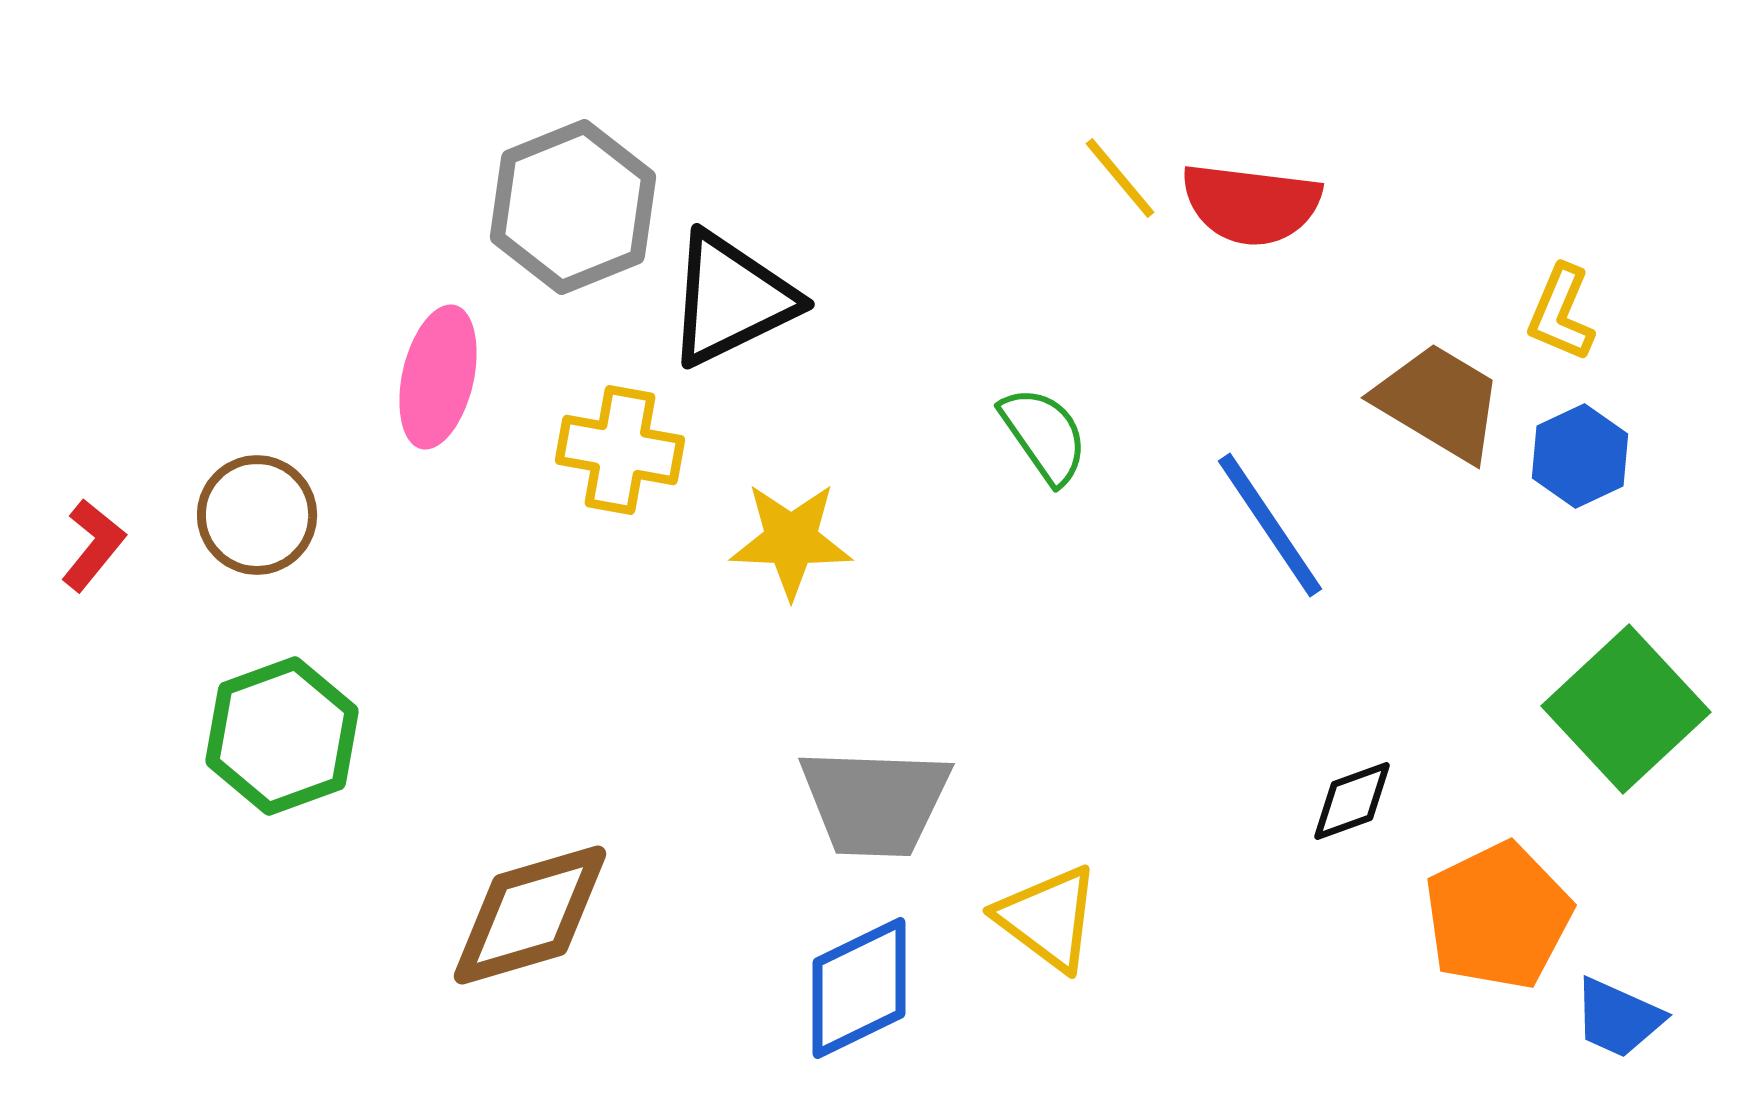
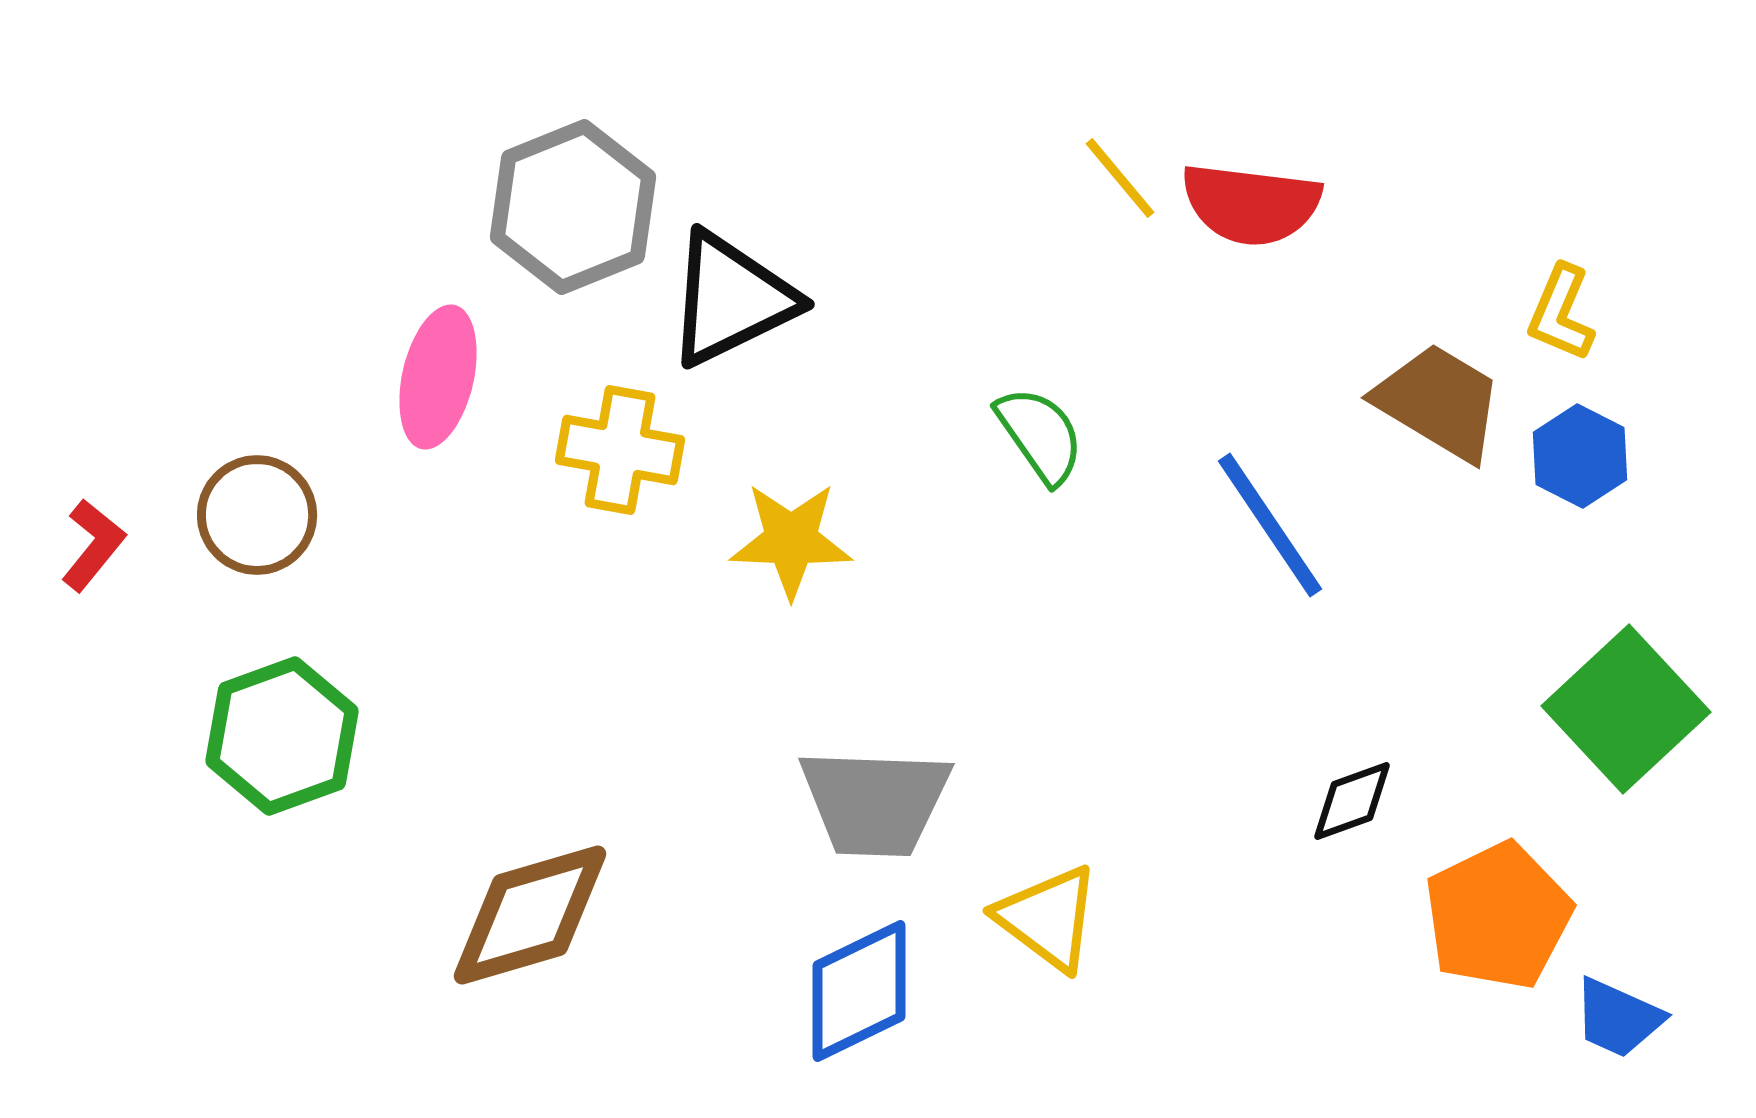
green semicircle: moved 4 px left
blue hexagon: rotated 8 degrees counterclockwise
blue diamond: moved 3 px down
